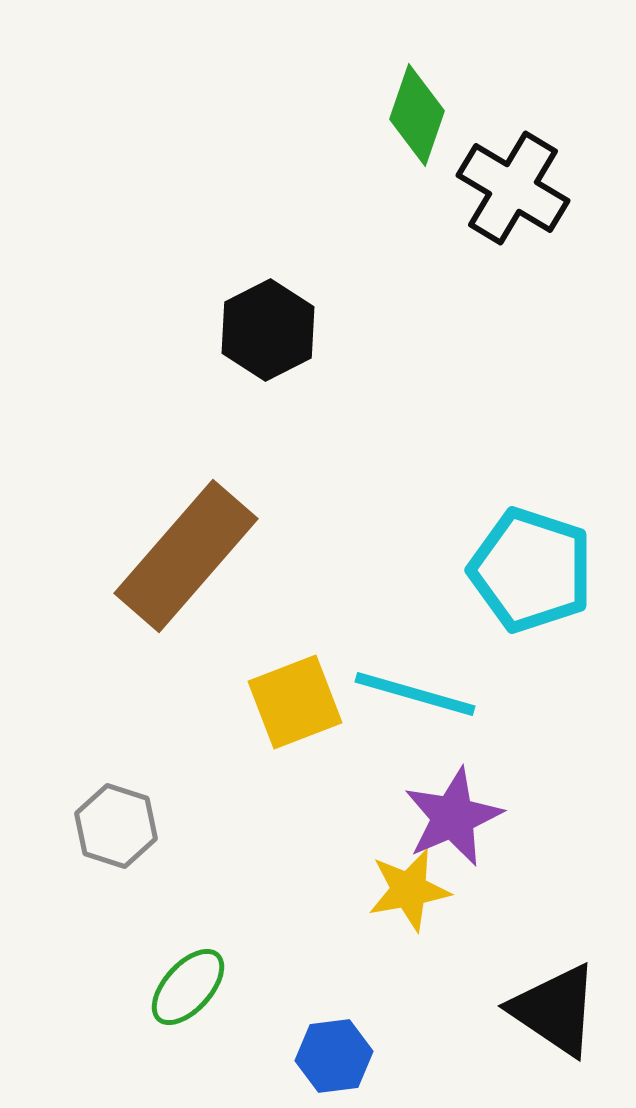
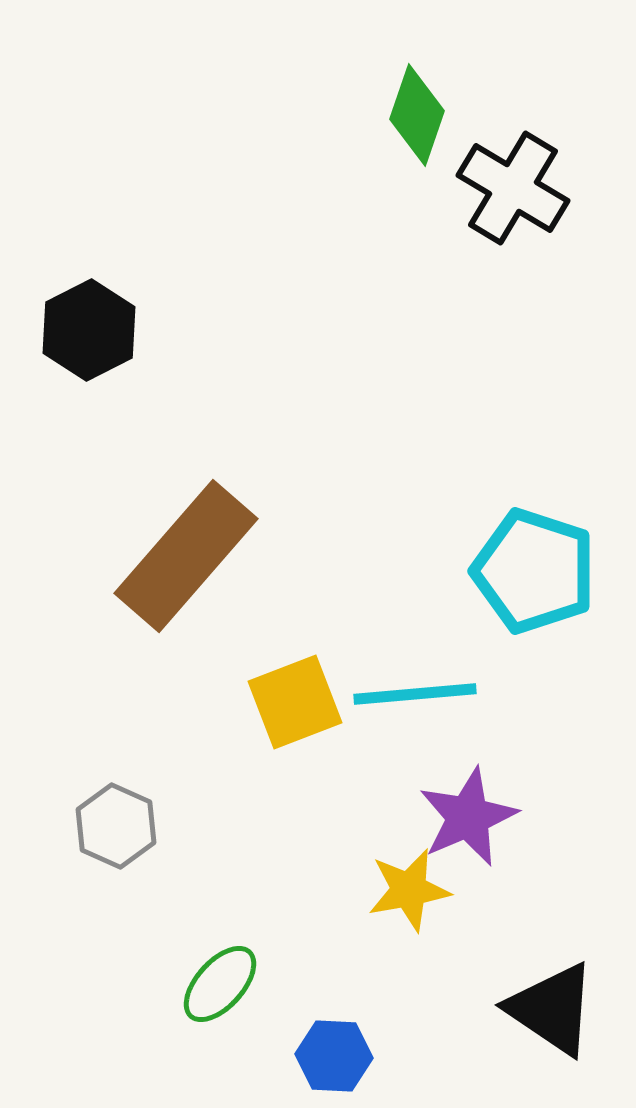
black hexagon: moved 179 px left
cyan pentagon: moved 3 px right, 1 px down
cyan line: rotated 21 degrees counterclockwise
purple star: moved 15 px right
gray hexagon: rotated 6 degrees clockwise
green ellipse: moved 32 px right, 3 px up
black triangle: moved 3 px left, 1 px up
blue hexagon: rotated 10 degrees clockwise
